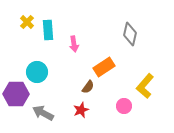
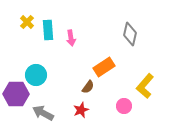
pink arrow: moved 3 px left, 6 px up
cyan circle: moved 1 px left, 3 px down
